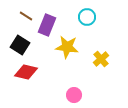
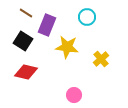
brown line: moved 3 px up
black square: moved 3 px right, 4 px up
